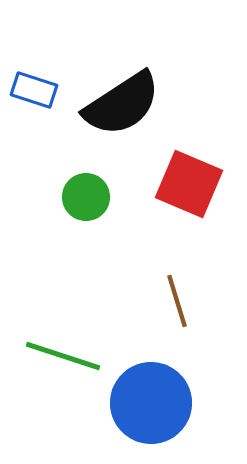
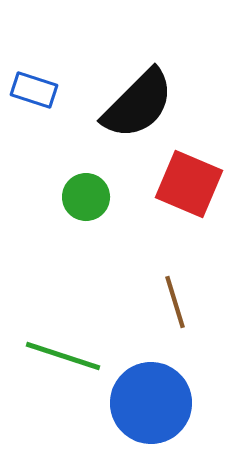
black semicircle: moved 16 px right; rotated 12 degrees counterclockwise
brown line: moved 2 px left, 1 px down
